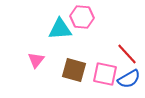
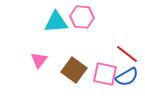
cyan triangle: moved 4 px left, 7 px up
red line: rotated 10 degrees counterclockwise
pink triangle: moved 3 px right
brown square: rotated 20 degrees clockwise
blue semicircle: moved 2 px left, 2 px up
